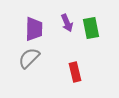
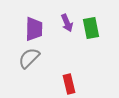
red rectangle: moved 6 px left, 12 px down
